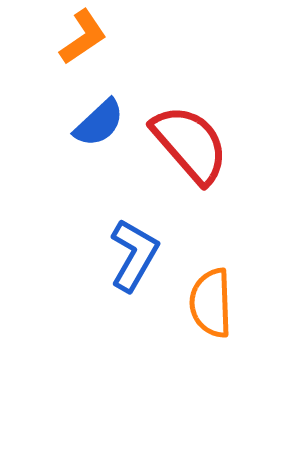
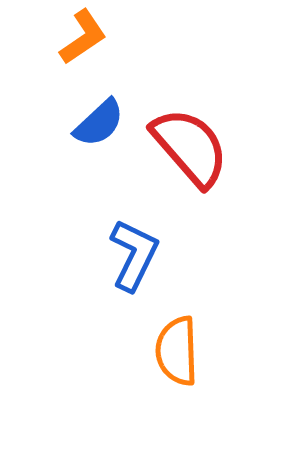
red semicircle: moved 3 px down
blue L-shape: rotated 4 degrees counterclockwise
orange semicircle: moved 34 px left, 48 px down
